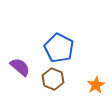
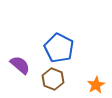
purple semicircle: moved 2 px up
